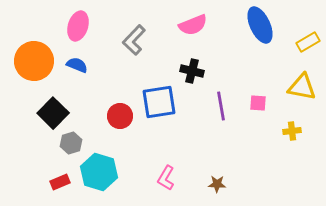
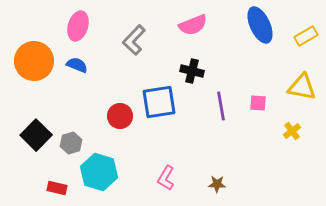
yellow rectangle: moved 2 px left, 6 px up
black square: moved 17 px left, 22 px down
yellow cross: rotated 30 degrees counterclockwise
red rectangle: moved 3 px left, 6 px down; rotated 36 degrees clockwise
